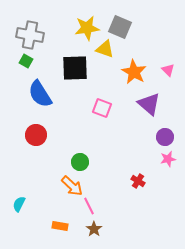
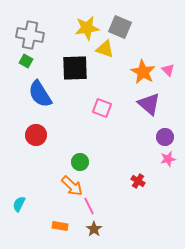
orange star: moved 9 px right
